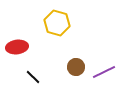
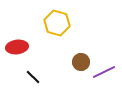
brown circle: moved 5 px right, 5 px up
